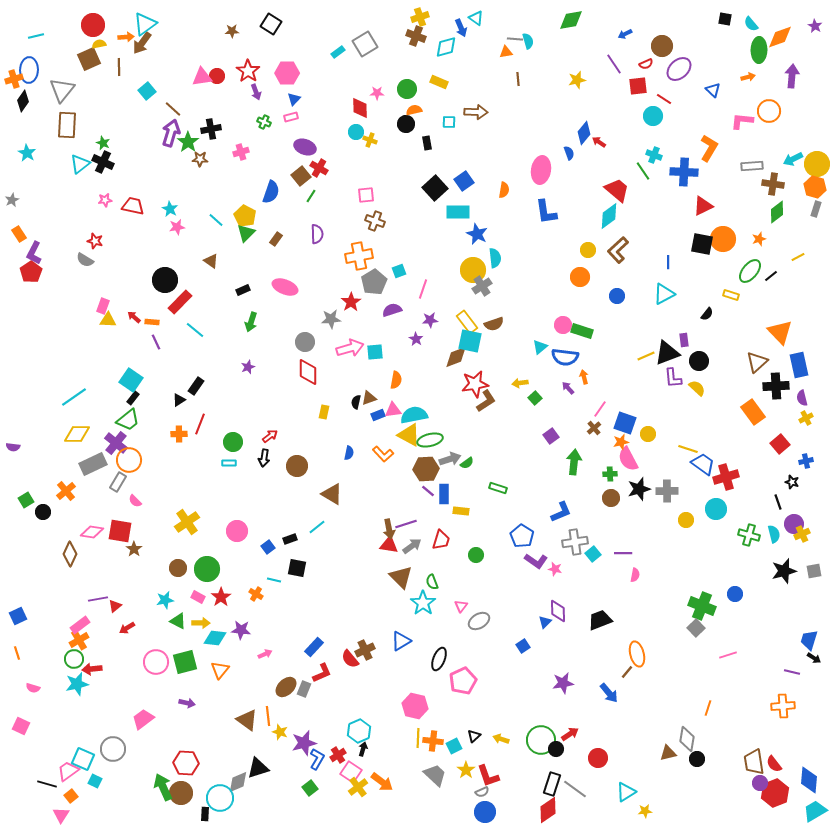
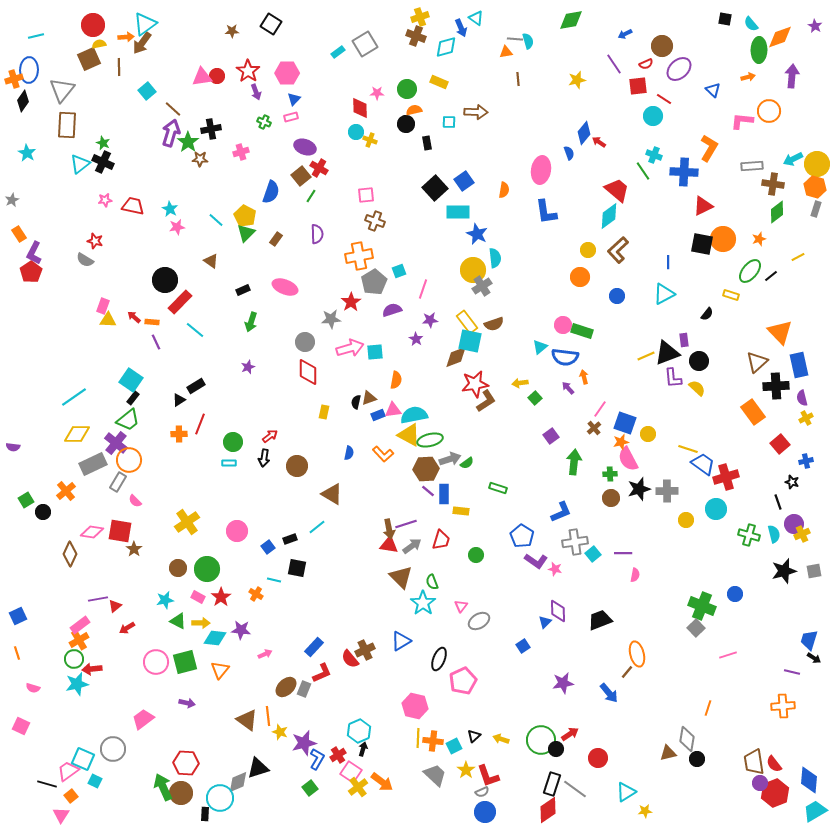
black rectangle at (196, 386): rotated 24 degrees clockwise
